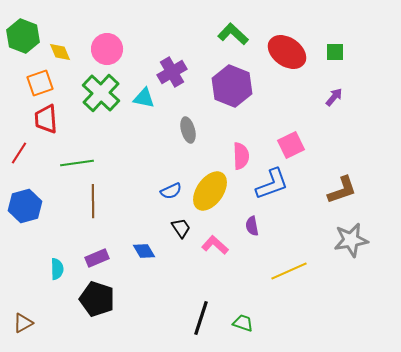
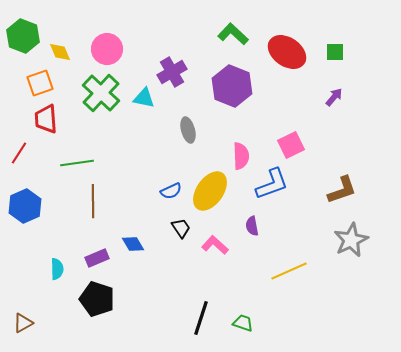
blue hexagon: rotated 8 degrees counterclockwise
gray star: rotated 16 degrees counterclockwise
blue diamond: moved 11 px left, 7 px up
